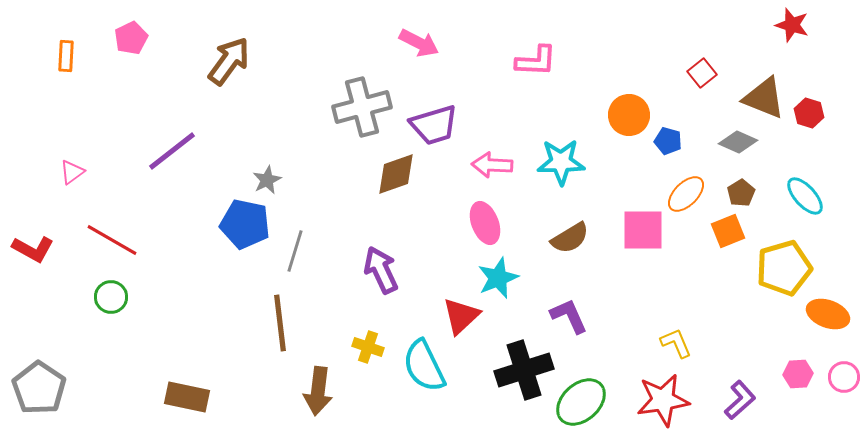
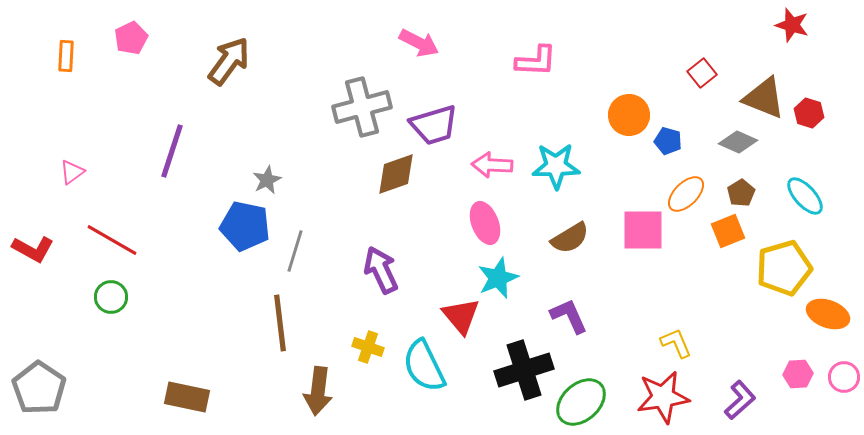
purple line at (172, 151): rotated 34 degrees counterclockwise
cyan star at (561, 162): moved 5 px left, 4 px down
blue pentagon at (245, 224): moved 2 px down
red triangle at (461, 316): rotated 27 degrees counterclockwise
red star at (663, 400): moved 3 px up
